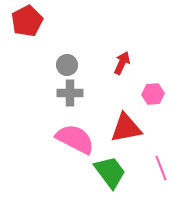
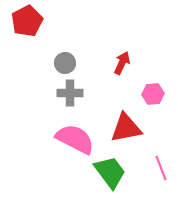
gray circle: moved 2 px left, 2 px up
